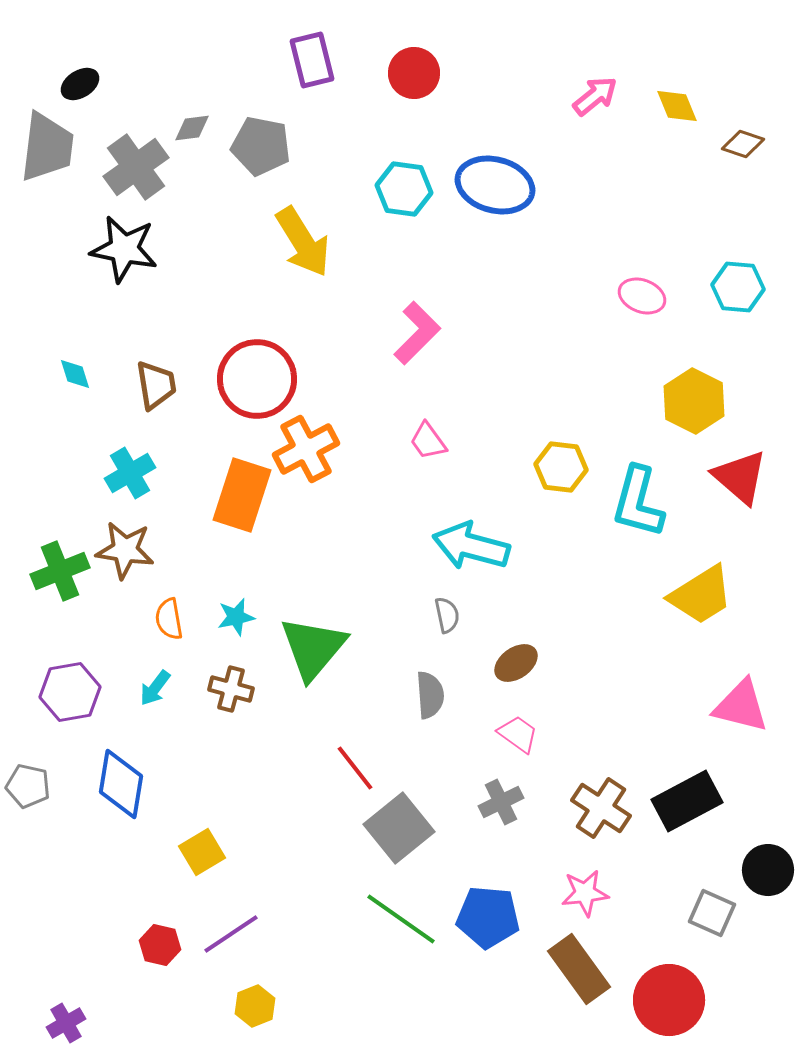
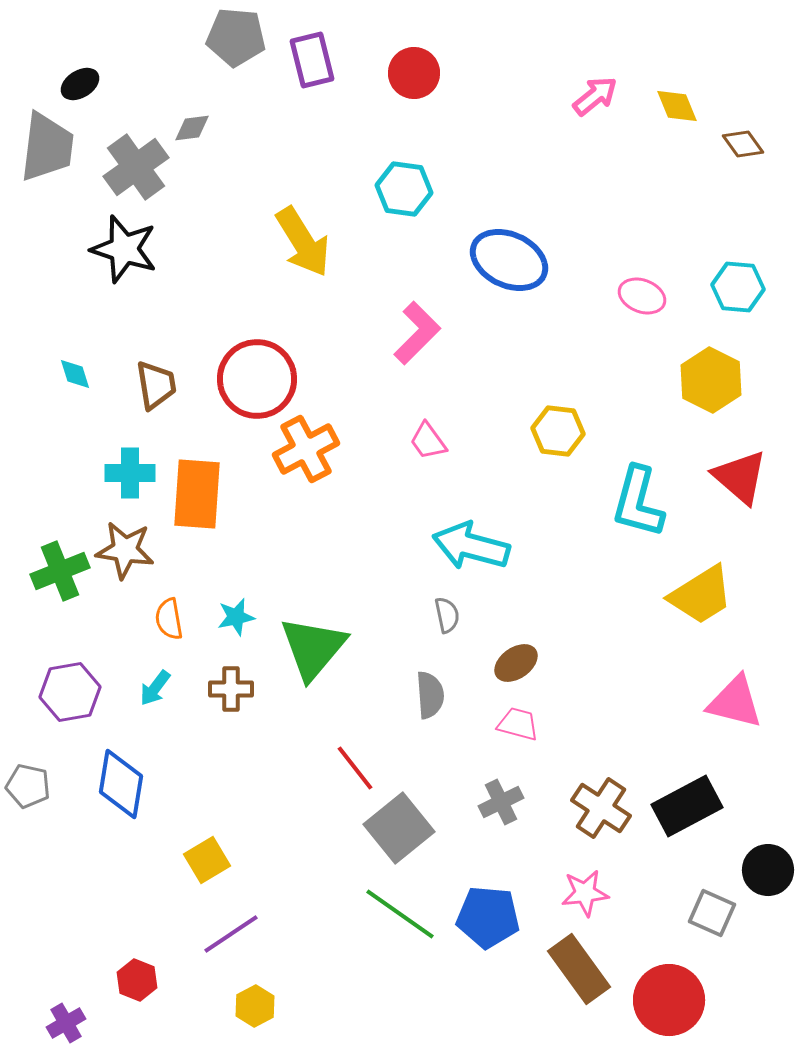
brown diamond at (743, 144): rotated 36 degrees clockwise
gray pentagon at (261, 146): moved 25 px left, 109 px up; rotated 6 degrees counterclockwise
blue ellipse at (495, 185): moved 14 px right, 75 px down; rotated 10 degrees clockwise
black star at (124, 249): rotated 6 degrees clockwise
yellow hexagon at (694, 401): moved 17 px right, 21 px up
yellow hexagon at (561, 467): moved 3 px left, 36 px up
cyan cross at (130, 473): rotated 30 degrees clockwise
orange rectangle at (242, 495): moved 45 px left, 1 px up; rotated 14 degrees counterclockwise
brown cross at (231, 689): rotated 15 degrees counterclockwise
pink triangle at (741, 706): moved 6 px left, 4 px up
pink trapezoid at (518, 734): moved 10 px up; rotated 21 degrees counterclockwise
black rectangle at (687, 801): moved 5 px down
yellow square at (202, 852): moved 5 px right, 8 px down
green line at (401, 919): moved 1 px left, 5 px up
red hexagon at (160, 945): moved 23 px left, 35 px down; rotated 9 degrees clockwise
yellow hexagon at (255, 1006): rotated 6 degrees counterclockwise
